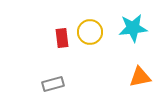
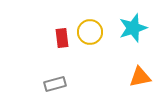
cyan star: rotated 12 degrees counterclockwise
gray rectangle: moved 2 px right
